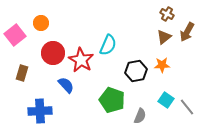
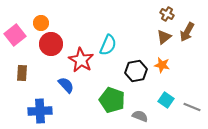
red circle: moved 2 px left, 9 px up
orange star: rotated 14 degrees clockwise
brown rectangle: rotated 14 degrees counterclockwise
gray line: moved 5 px right; rotated 30 degrees counterclockwise
gray semicircle: rotated 91 degrees counterclockwise
